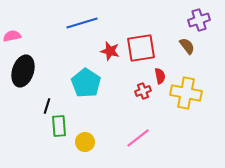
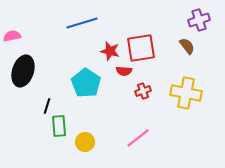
red semicircle: moved 36 px left, 5 px up; rotated 105 degrees clockwise
